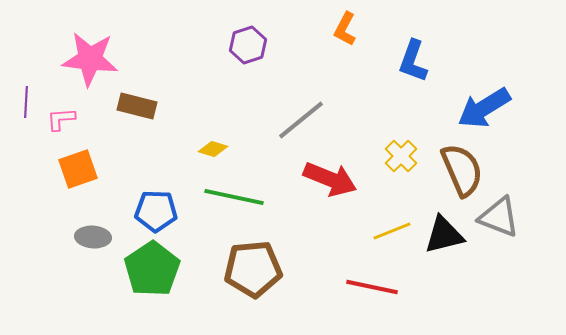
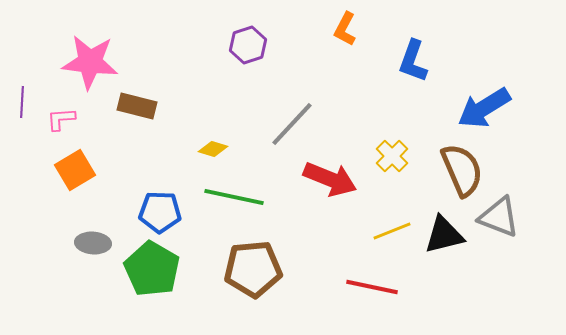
pink star: moved 3 px down
purple line: moved 4 px left
gray line: moved 9 px left, 4 px down; rotated 8 degrees counterclockwise
yellow cross: moved 9 px left
orange square: moved 3 px left, 1 px down; rotated 12 degrees counterclockwise
blue pentagon: moved 4 px right, 1 px down
gray ellipse: moved 6 px down
green pentagon: rotated 8 degrees counterclockwise
